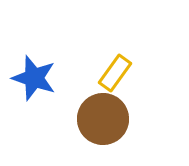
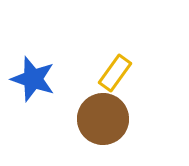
blue star: moved 1 px left, 1 px down
